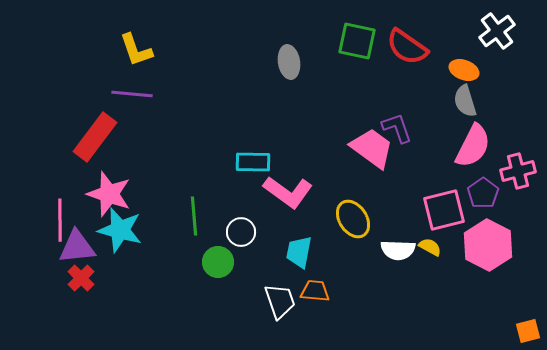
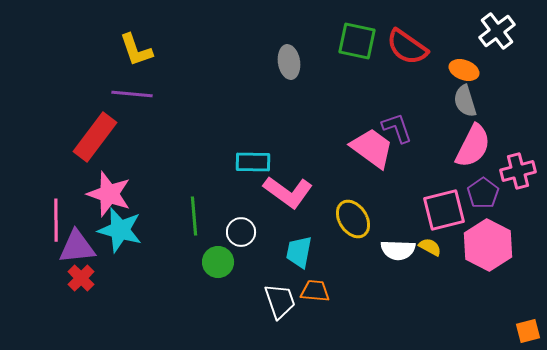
pink line: moved 4 px left
